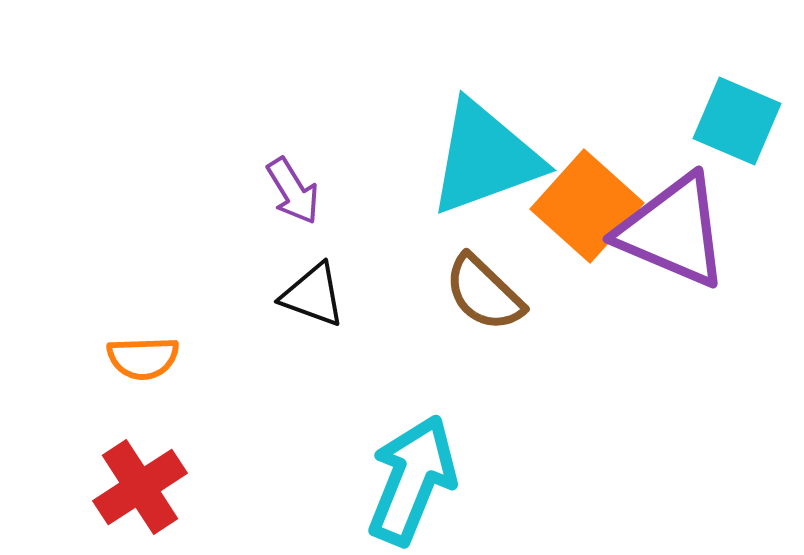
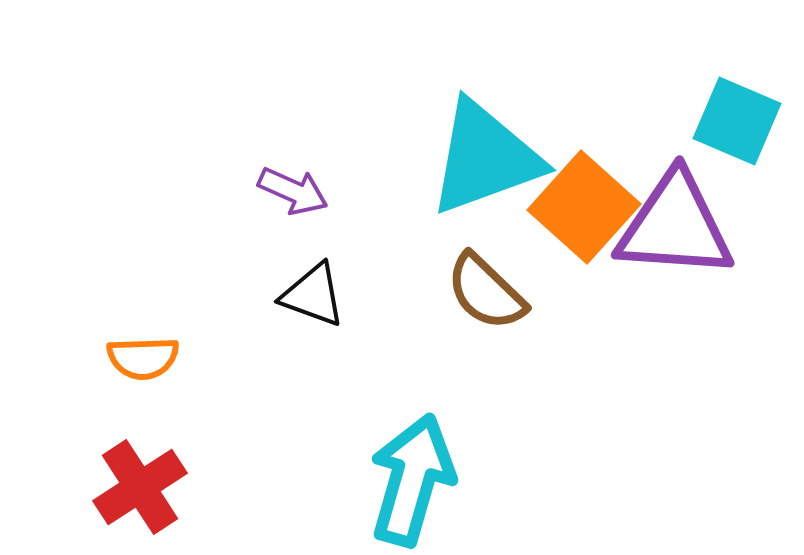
purple arrow: rotated 34 degrees counterclockwise
orange square: moved 3 px left, 1 px down
purple triangle: moved 2 px right, 5 px up; rotated 19 degrees counterclockwise
brown semicircle: moved 2 px right, 1 px up
cyan arrow: rotated 6 degrees counterclockwise
